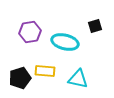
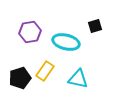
cyan ellipse: moved 1 px right
yellow rectangle: rotated 60 degrees counterclockwise
